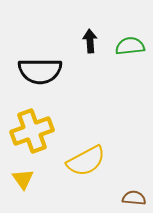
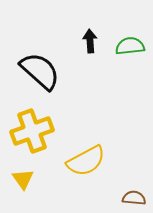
black semicircle: rotated 138 degrees counterclockwise
